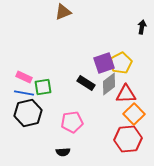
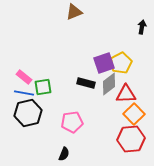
brown triangle: moved 11 px right
pink rectangle: rotated 14 degrees clockwise
black rectangle: rotated 18 degrees counterclockwise
red hexagon: moved 3 px right
black semicircle: moved 1 px right, 2 px down; rotated 64 degrees counterclockwise
